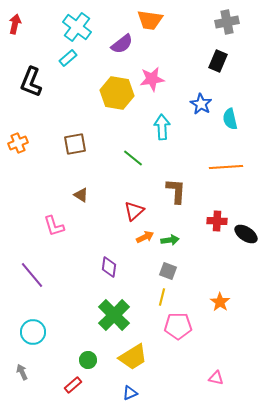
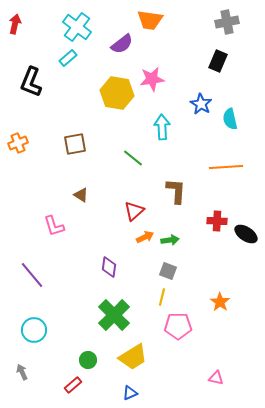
cyan circle: moved 1 px right, 2 px up
